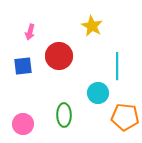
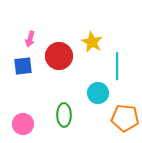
yellow star: moved 16 px down
pink arrow: moved 7 px down
orange pentagon: moved 1 px down
